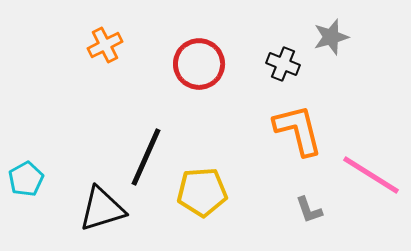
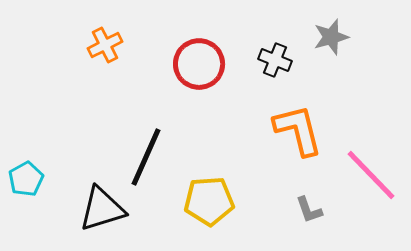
black cross: moved 8 px left, 4 px up
pink line: rotated 14 degrees clockwise
yellow pentagon: moved 7 px right, 9 px down
